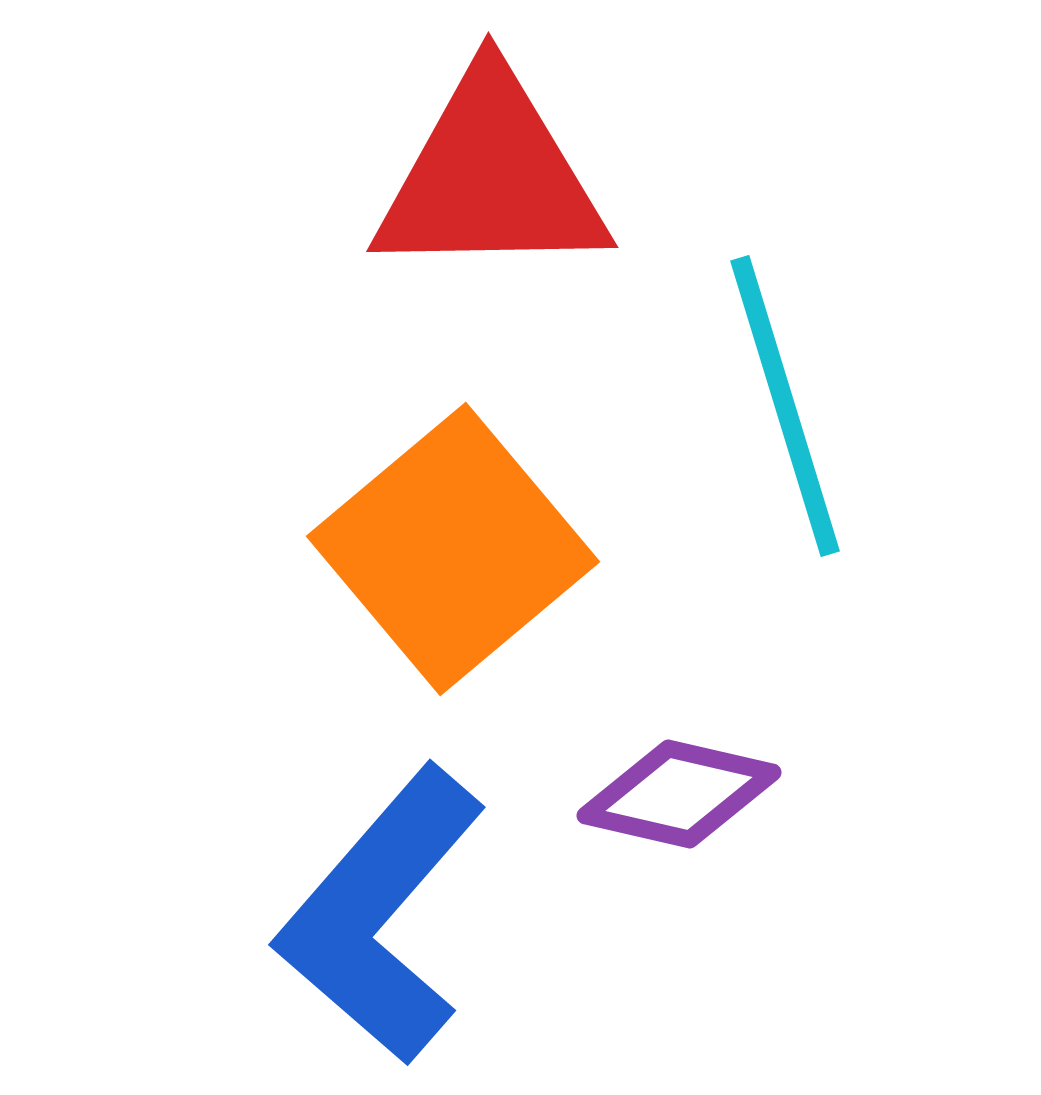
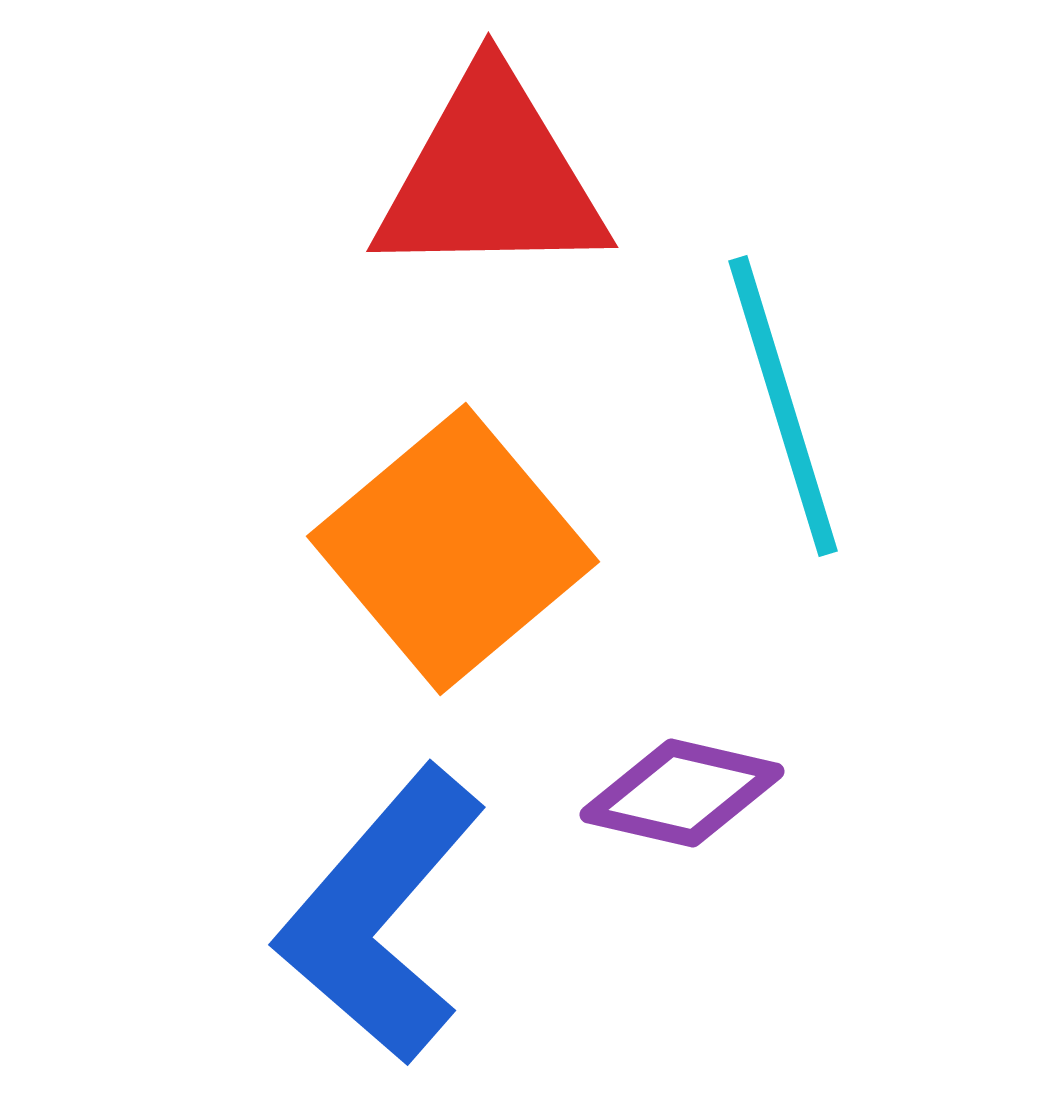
cyan line: moved 2 px left
purple diamond: moved 3 px right, 1 px up
